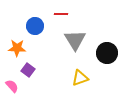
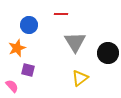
blue circle: moved 6 px left, 1 px up
gray triangle: moved 2 px down
orange star: rotated 24 degrees counterclockwise
black circle: moved 1 px right
purple square: rotated 24 degrees counterclockwise
yellow triangle: rotated 18 degrees counterclockwise
